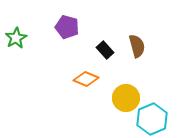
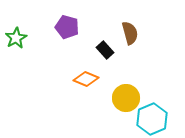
brown semicircle: moved 7 px left, 13 px up
